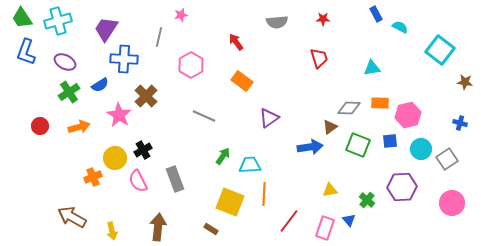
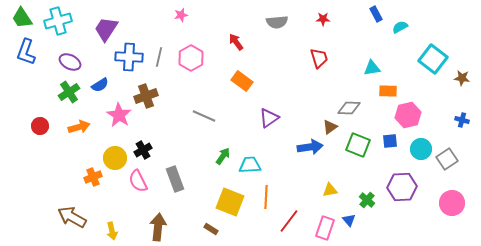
cyan semicircle at (400, 27): rotated 56 degrees counterclockwise
gray line at (159, 37): moved 20 px down
cyan square at (440, 50): moved 7 px left, 9 px down
blue cross at (124, 59): moved 5 px right, 2 px up
purple ellipse at (65, 62): moved 5 px right
pink hexagon at (191, 65): moved 7 px up
brown star at (465, 82): moved 3 px left, 4 px up
brown cross at (146, 96): rotated 25 degrees clockwise
orange rectangle at (380, 103): moved 8 px right, 12 px up
blue cross at (460, 123): moved 2 px right, 3 px up
orange line at (264, 194): moved 2 px right, 3 px down
